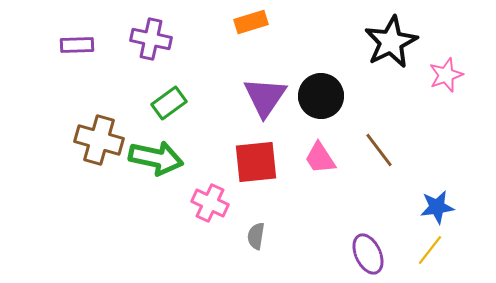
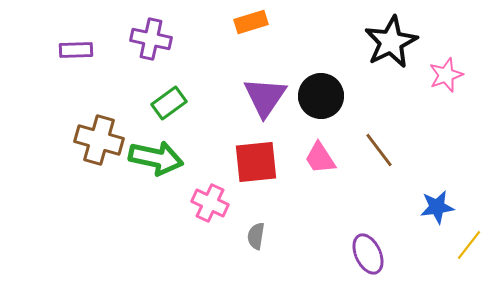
purple rectangle: moved 1 px left, 5 px down
yellow line: moved 39 px right, 5 px up
